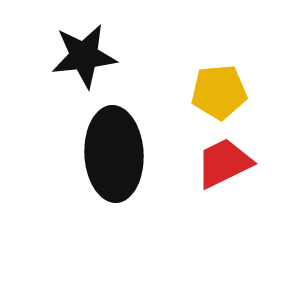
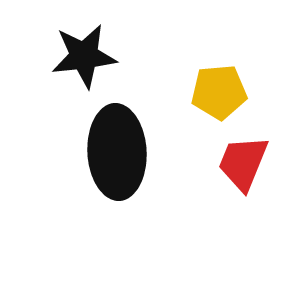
black ellipse: moved 3 px right, 2 px up
red trapezoid: moved 19 px right; rotated 42 degrees counterclockwise
